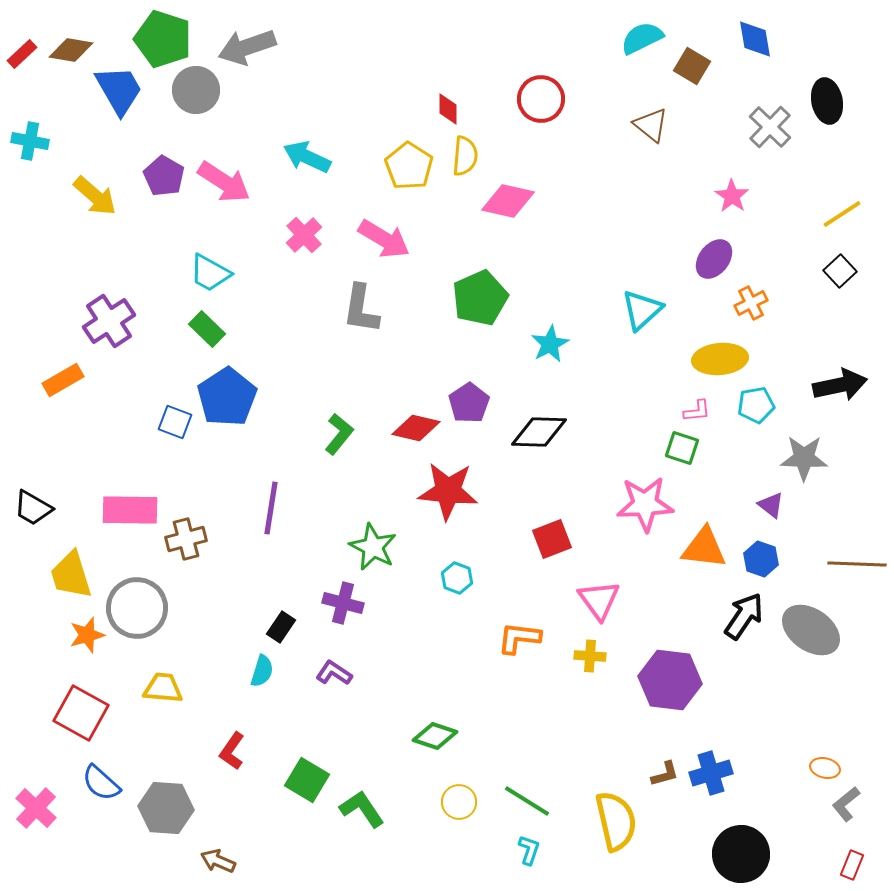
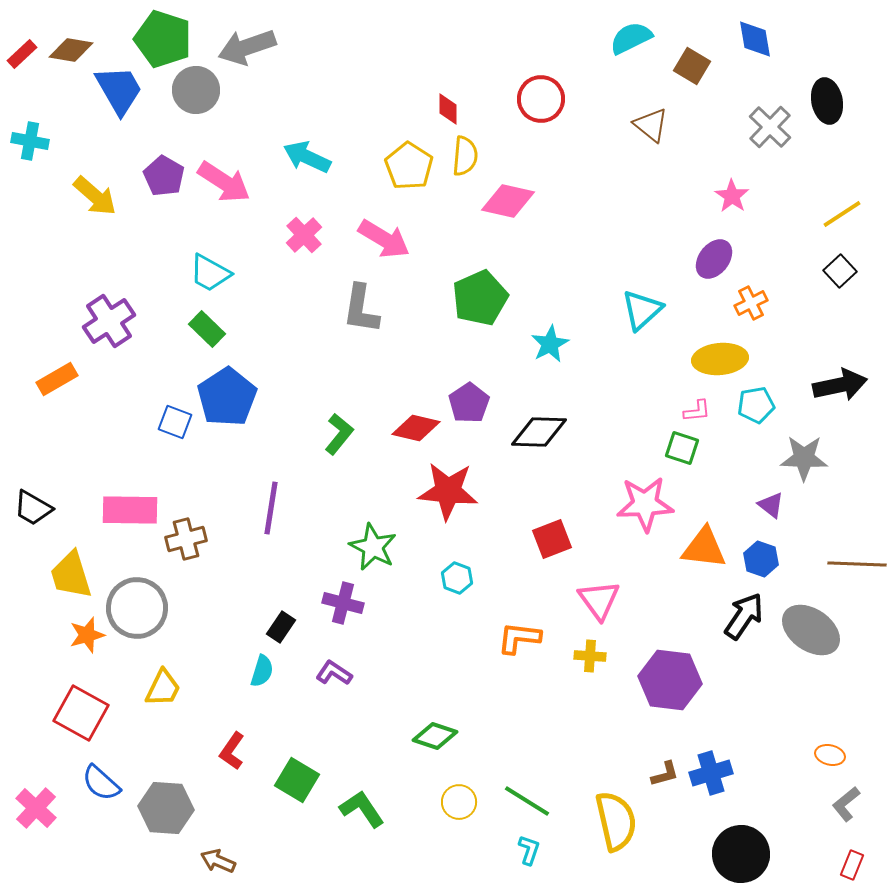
cyan semicircle at (642, 38): moved 11 px left
orange rectangle at (63, 380): moved 6 px left, 1 px up
yellow trapezoid at (163, 688): rotated 111 degrees clockwise
orange ellipse at (825, 768): moved 5 px right, 13 px up
green square at (307, 780): moved 10 px left
